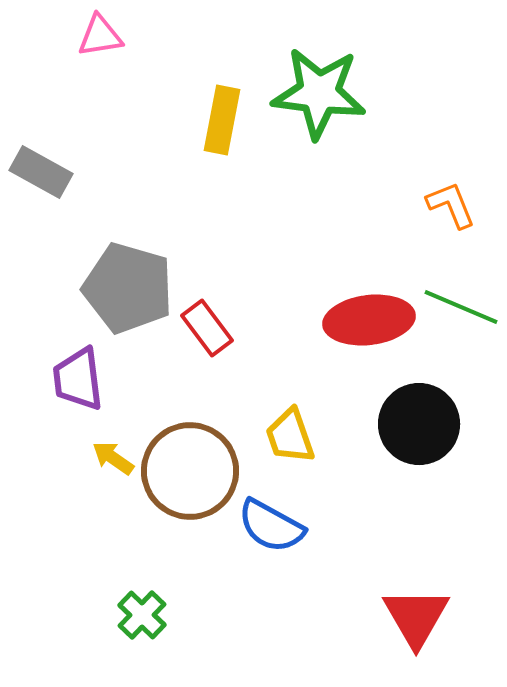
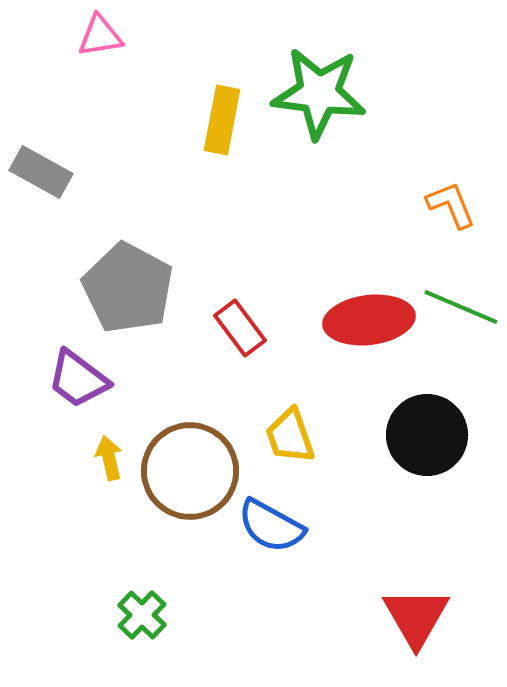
gray pentagon: rotated 12 degrees clockwise
red rectangle: moved 33 px right
purple trapezoid: rotated 46 degrees counterclockwise
black circle: moved 8 px right, 11 px down
yellow arrow: moved 4 px left; rotated 42 degrees clockwise
